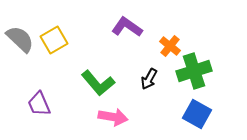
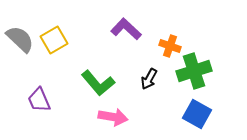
purple L-shape: moved 1 px left, 2 px down; rotated 8 degrees clockwise
orange cross: rotated 20 degrees counterclockwise
purple trapezoid: moved 4 px up
